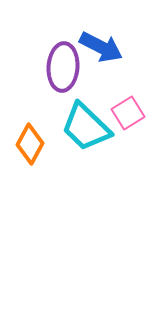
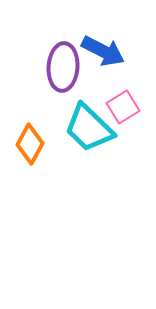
blue arrow: moved 2 px right, 4 px down
pink square: moved 5 px left, 6 px up
cyan trapezoid: moved 3 px right, 1 px down
